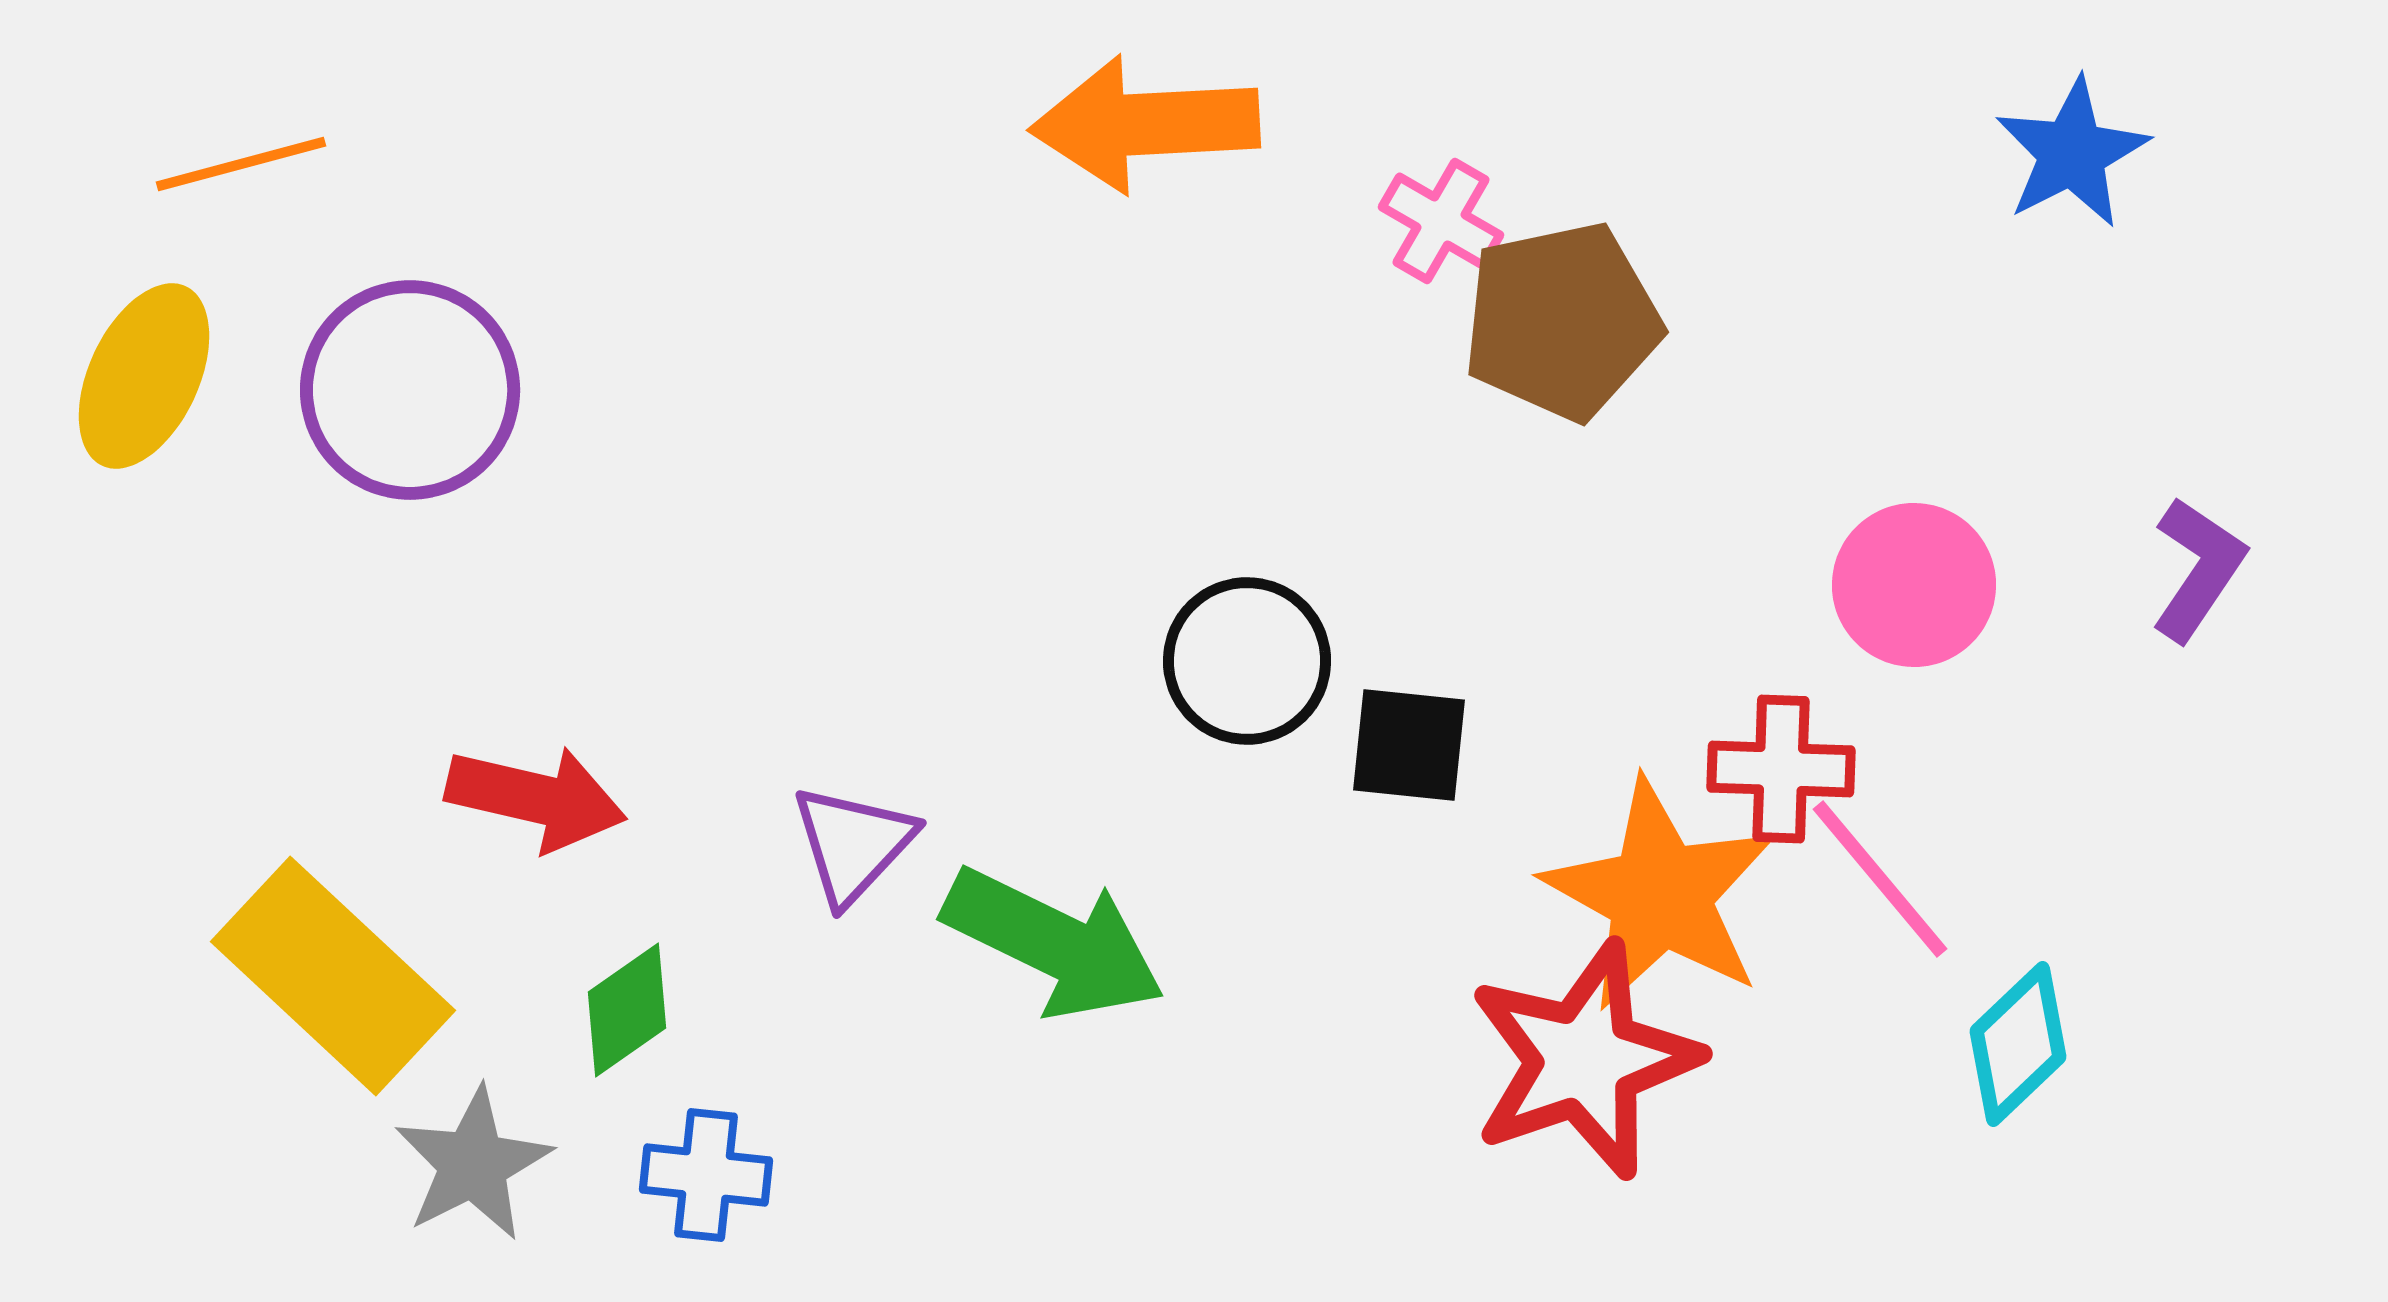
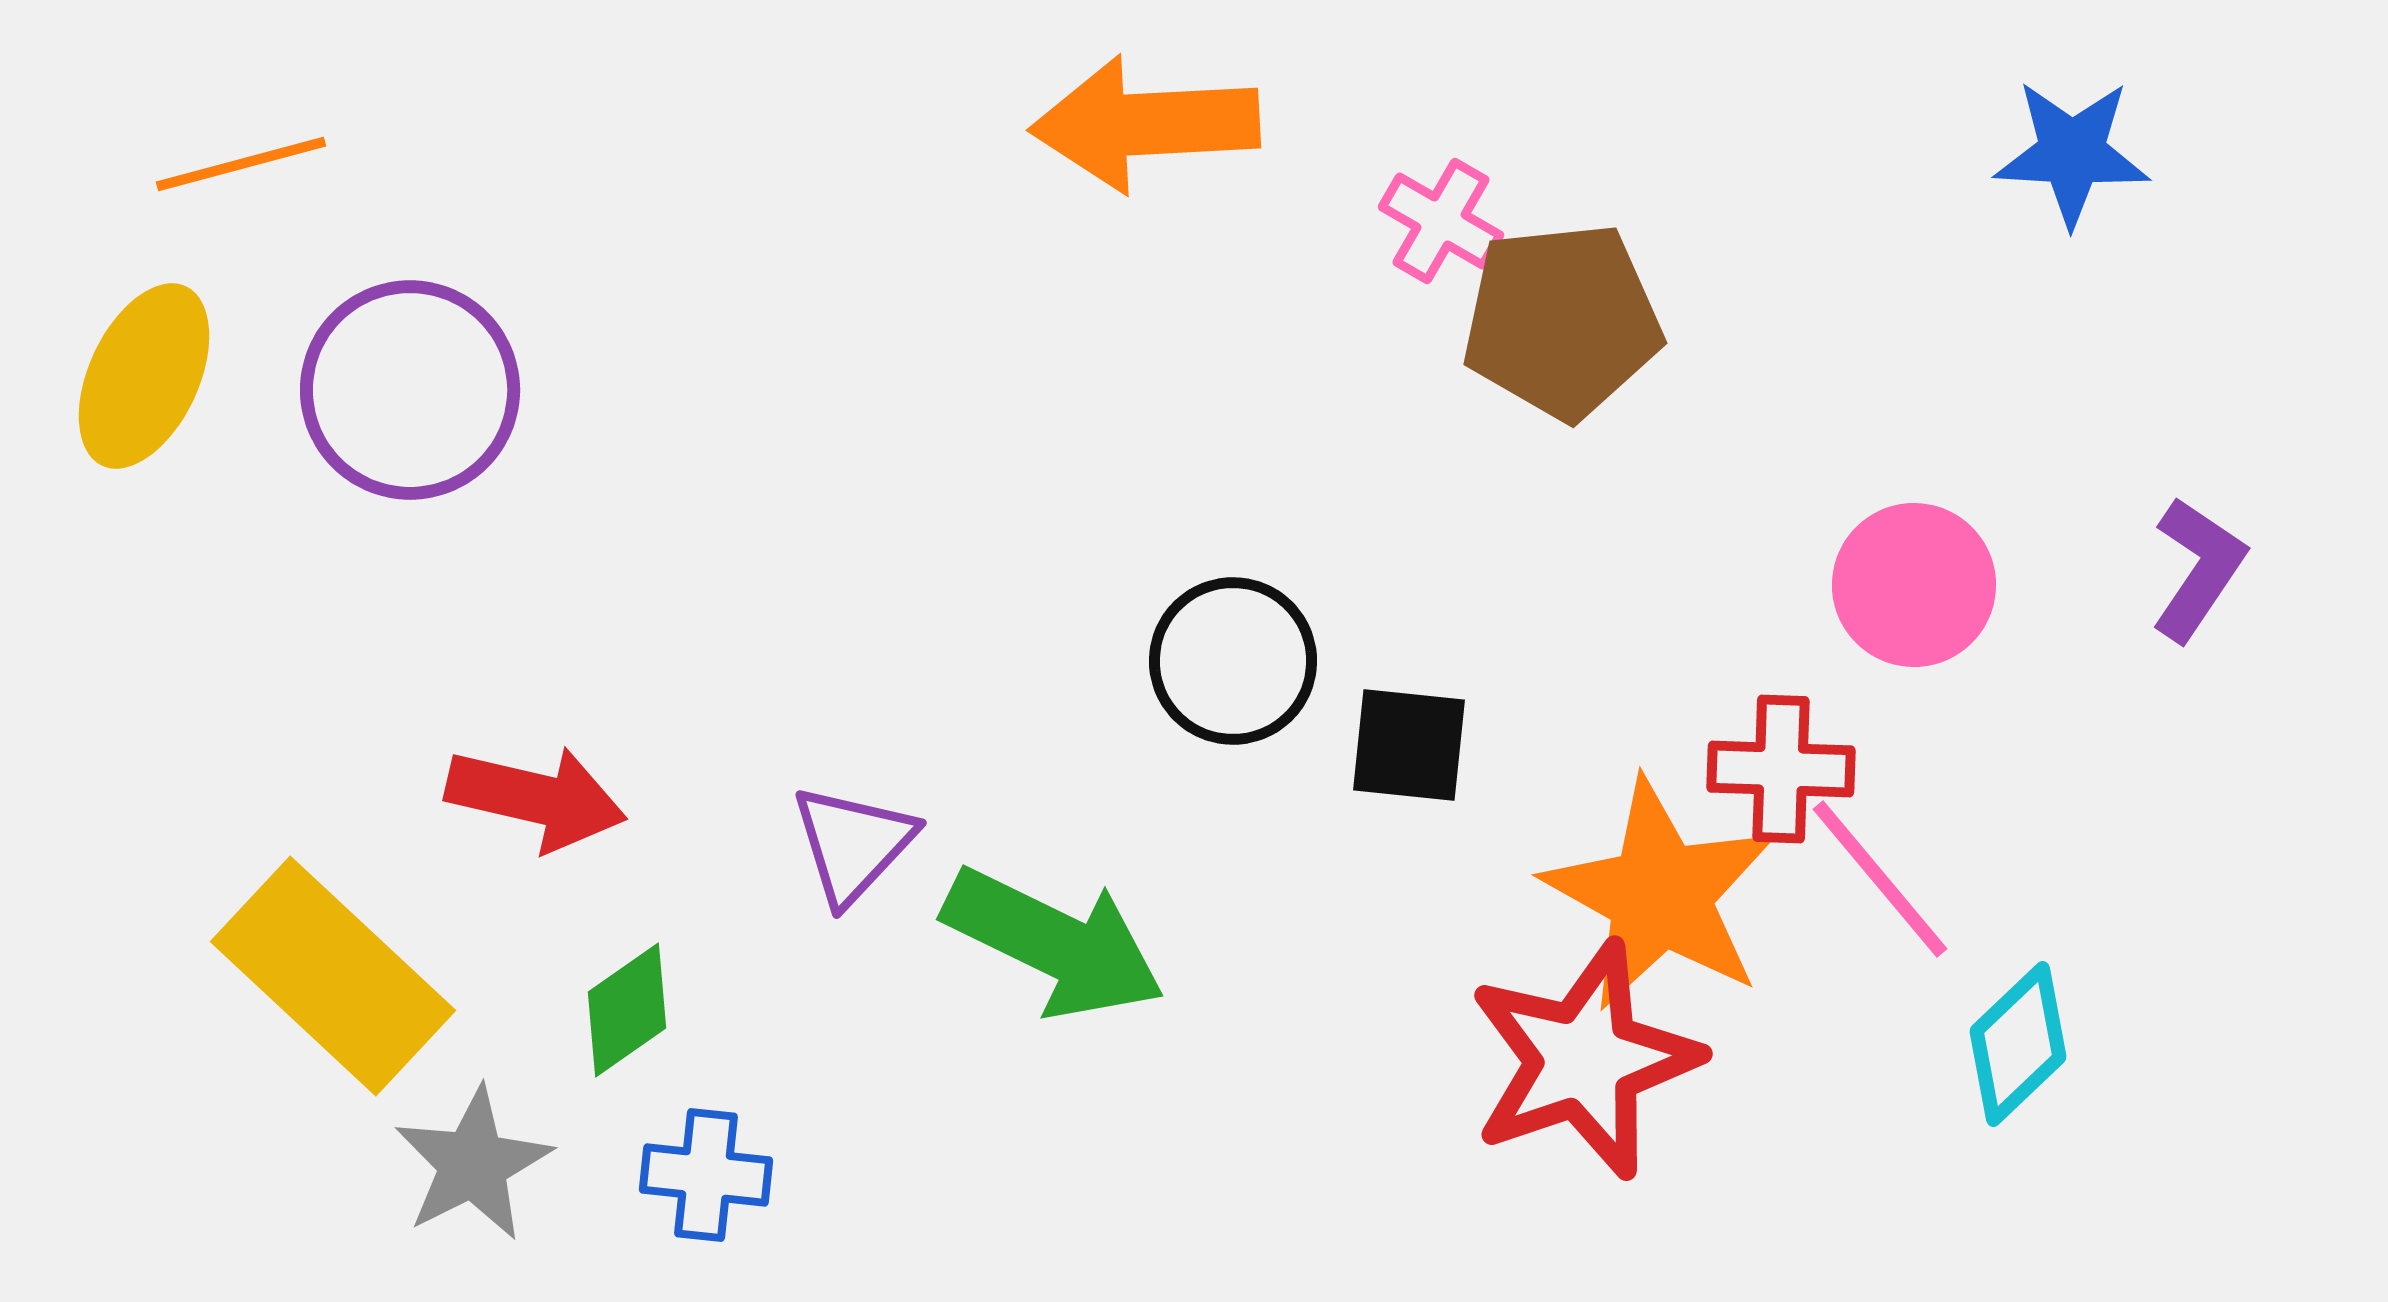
blue star: rotated 30 degrees clockwise
brown pentagon: rotated 6 degrees clockwise
black circle: moved 14 px left
